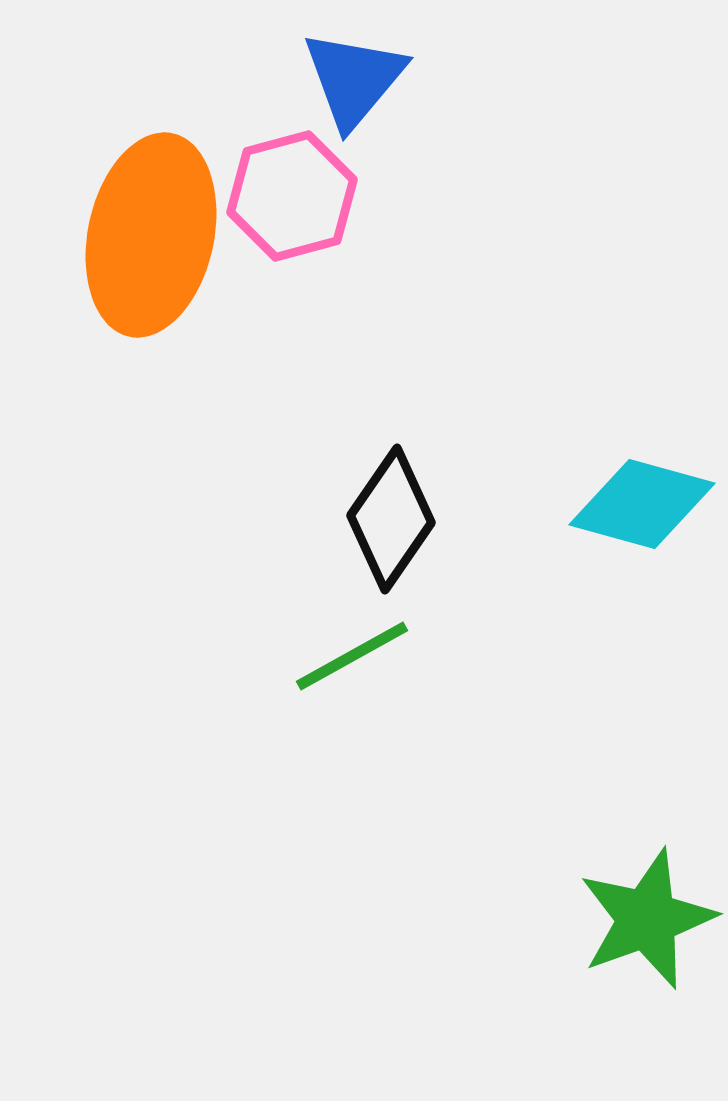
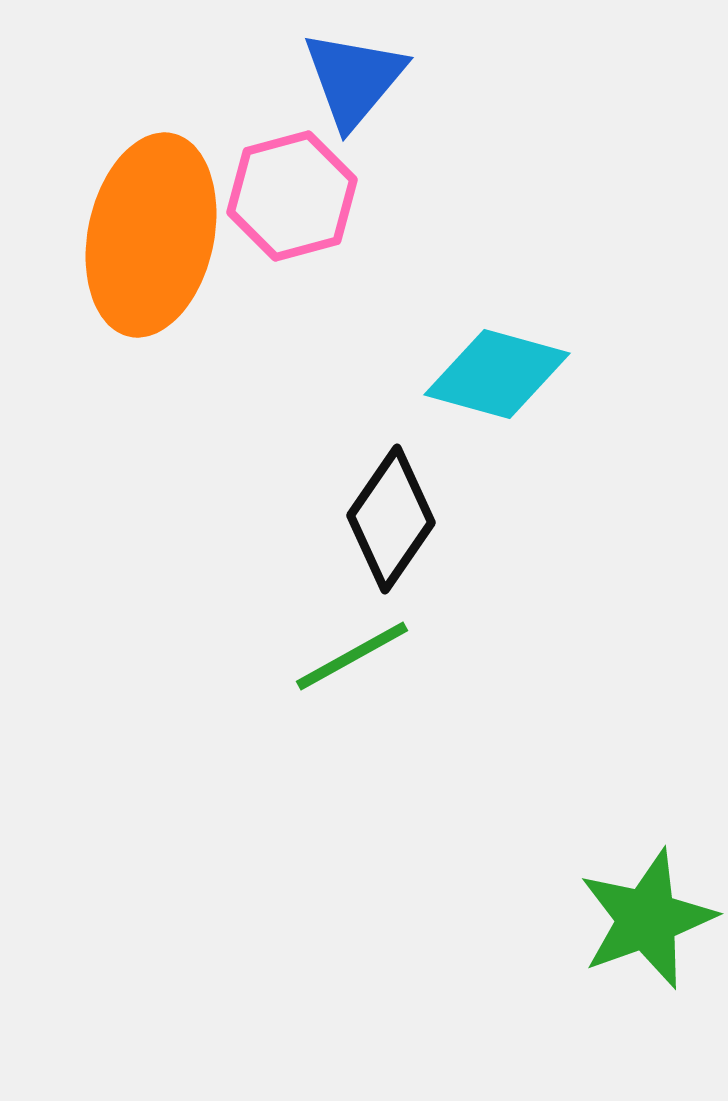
cyan diamond: moved 145 px left, 130 px up
